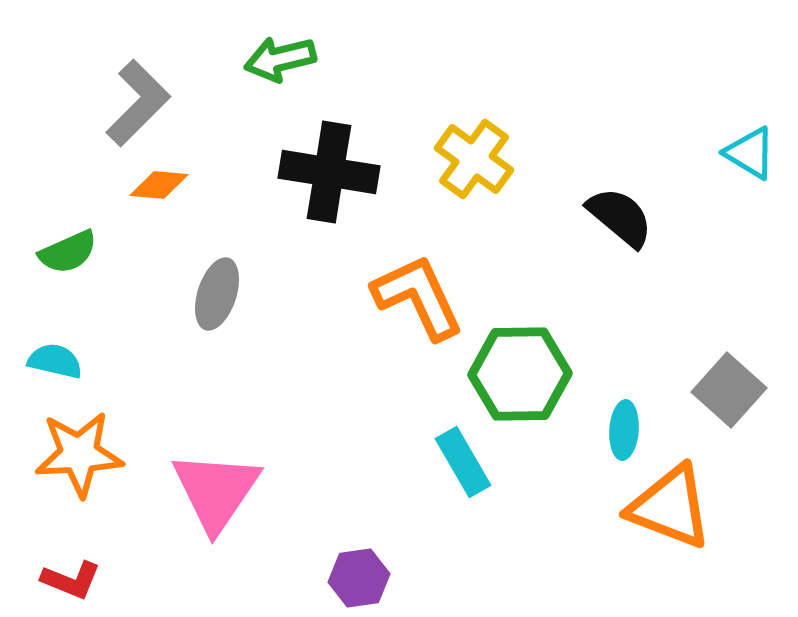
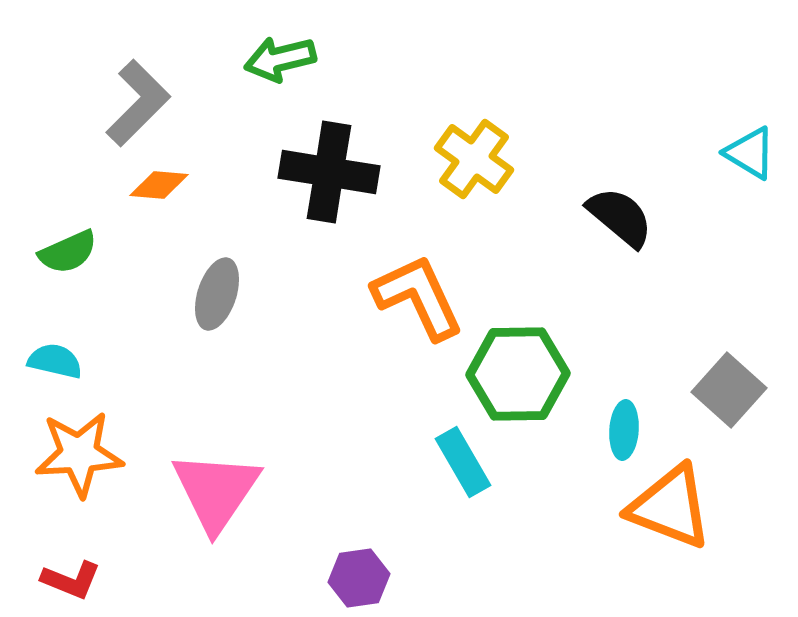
green hexagon: moved 2 px left
